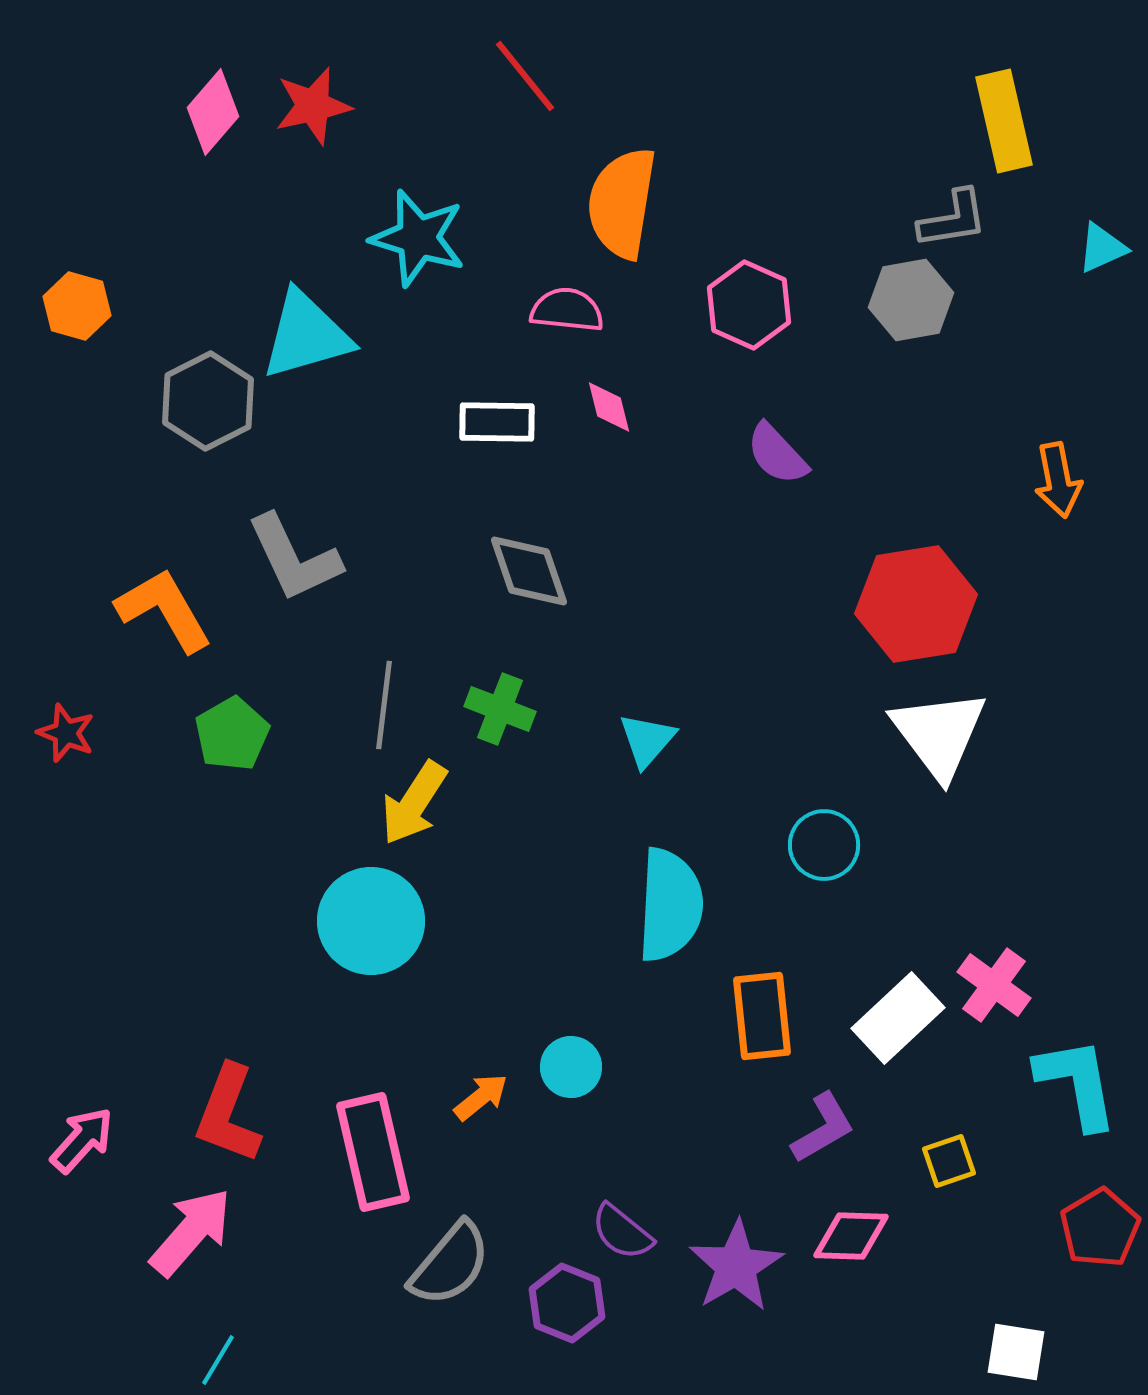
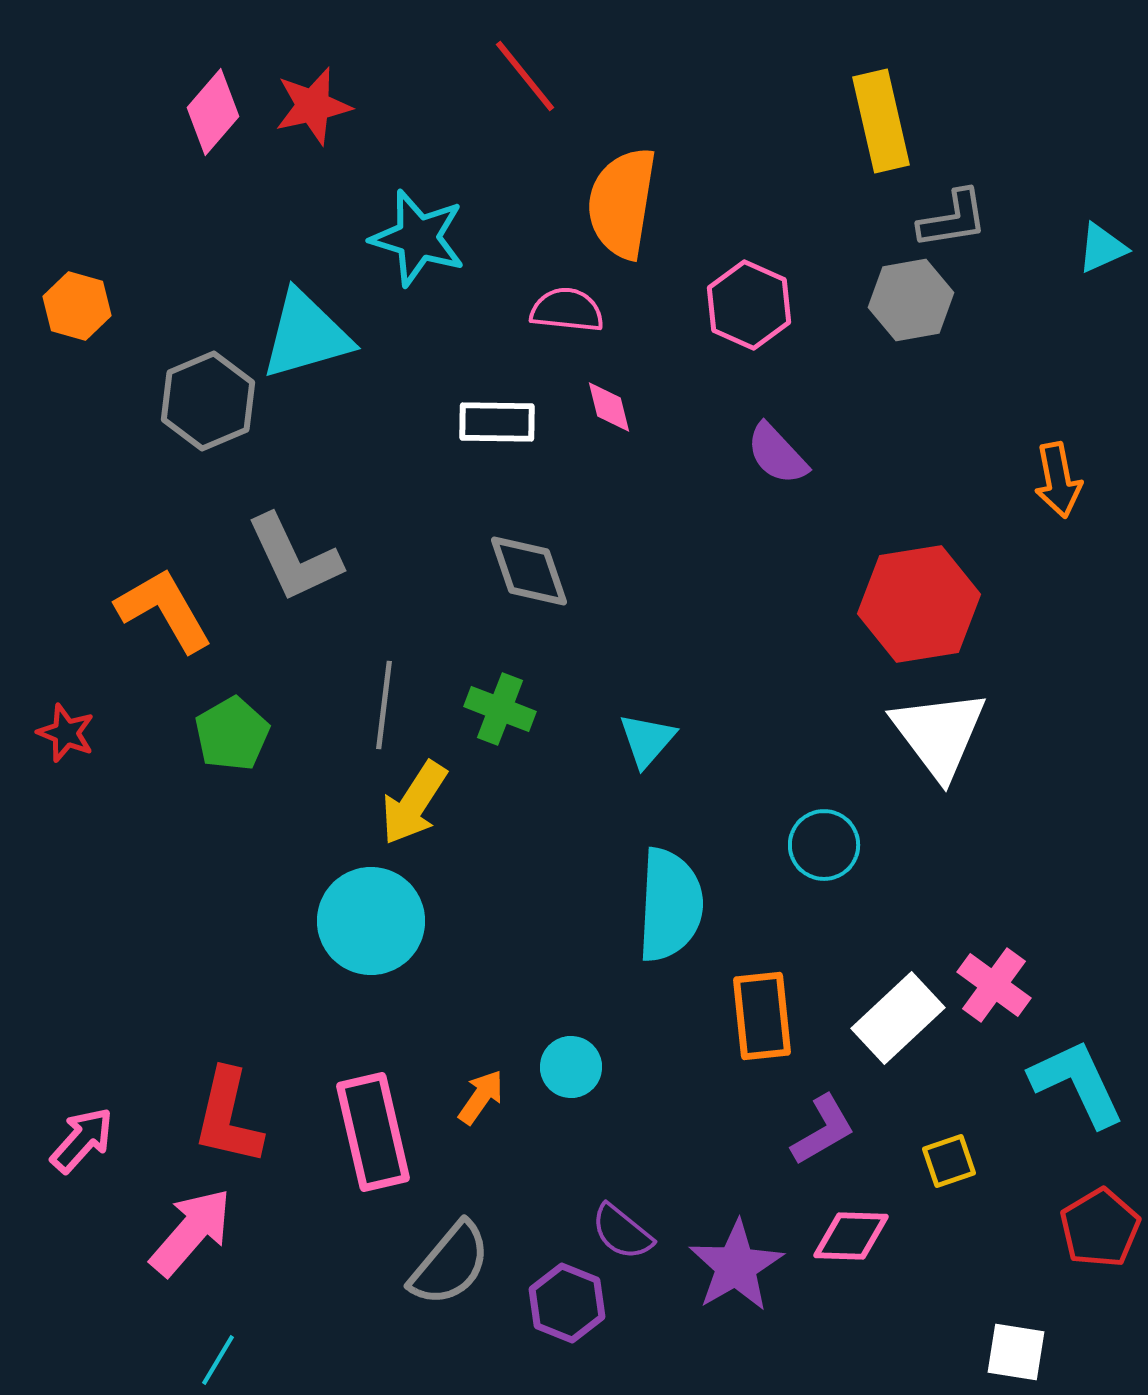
yellow rectangle at (1004, 121): moved 123 px left
gray hexagon at (208, 401): rotated 4 degrees clockwise
red hexagon at (916, 604): moved 3 px right
cyan L-shape at (1077, 1083): rotated 15 degrees counterclockwise
orange arrow at (481, 1097): rotated 16 degrees counterclockwise
red L-shape at (228, 1114): moved 3 px down; rotated 8 degrees counterclockwise
purple L-shape at (823, 1128): moved 2 px down
pink rectangle at (373, 1152): moved 20 px up
